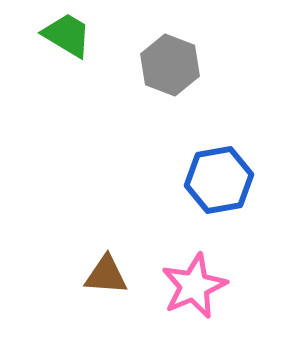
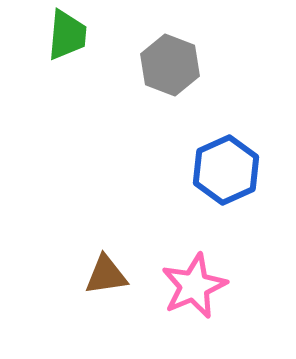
green trapezoid: rotated 64 degrees clockwise
blue hexagon: moved 7 px right, 10 px up; rotated 14 degrees counterclockwise
brown triangle: rotated 12 degrees counterclockwise
